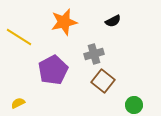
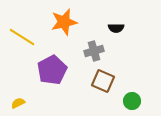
black semicircle: moved 3 px right, 7 px down; rotated 28 degrees clockwise
yellow line: moved 3 px right
gray cross: moved 3 px up
purple pentagon: moved 1 px left
brown square: rotated 15 degrees counterclockwise
green circle: moved 2 px left, 4 px up
